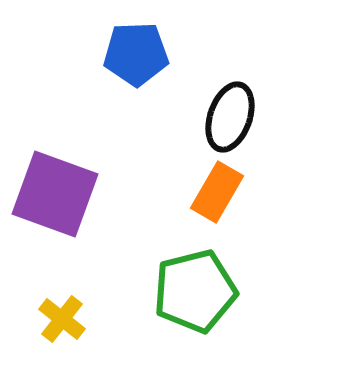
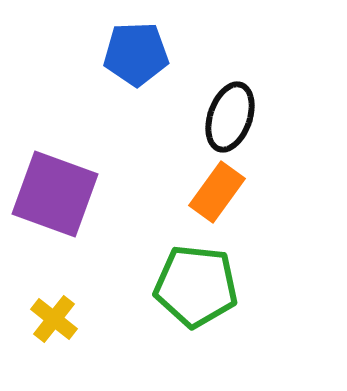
orange rectangle: rotated 6 degrees clockwise
green pentagon: moved 1 px right, 5 px up; rotated 20 degrees clockwise
yellow cross: moved 8 px left
